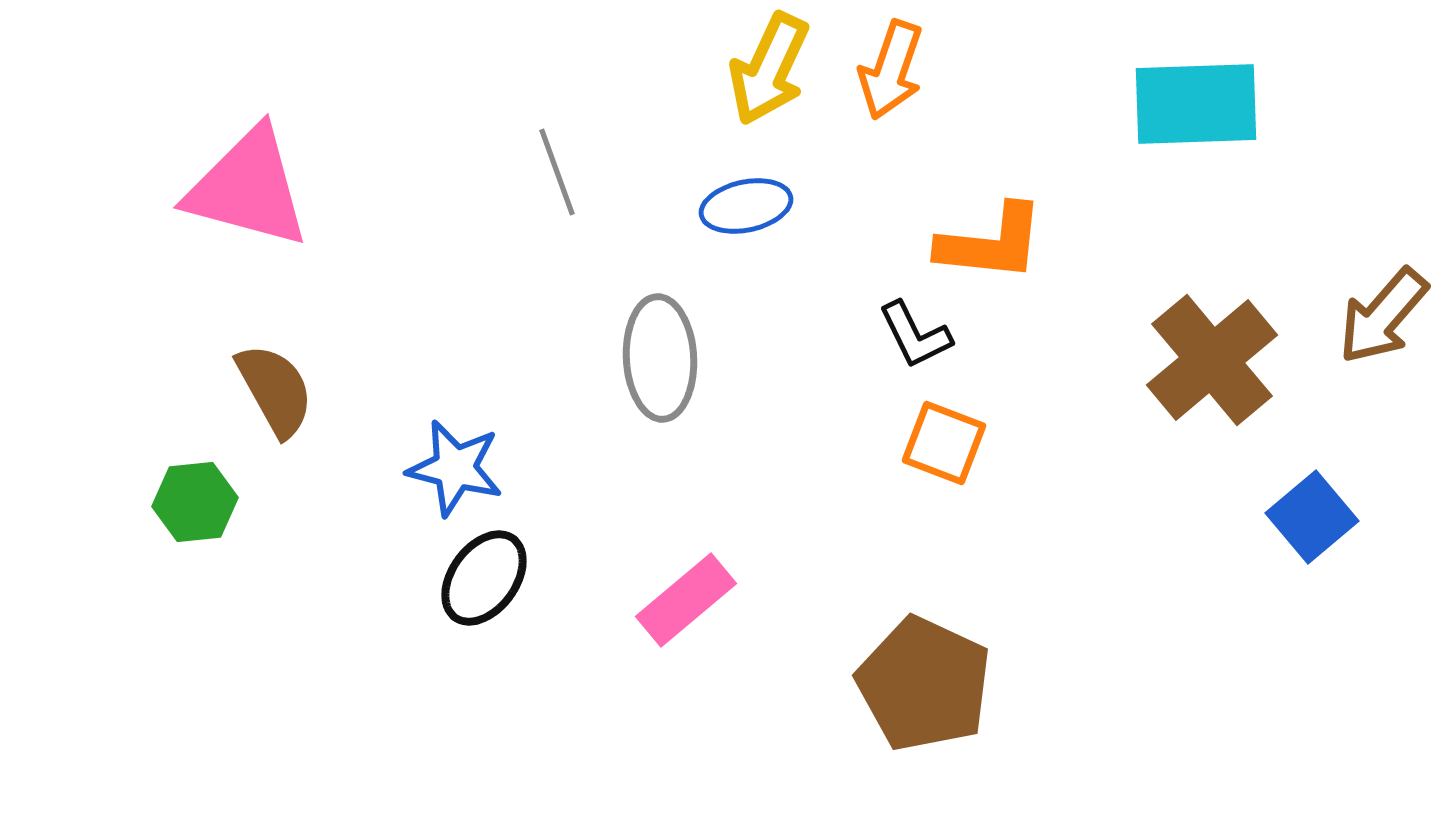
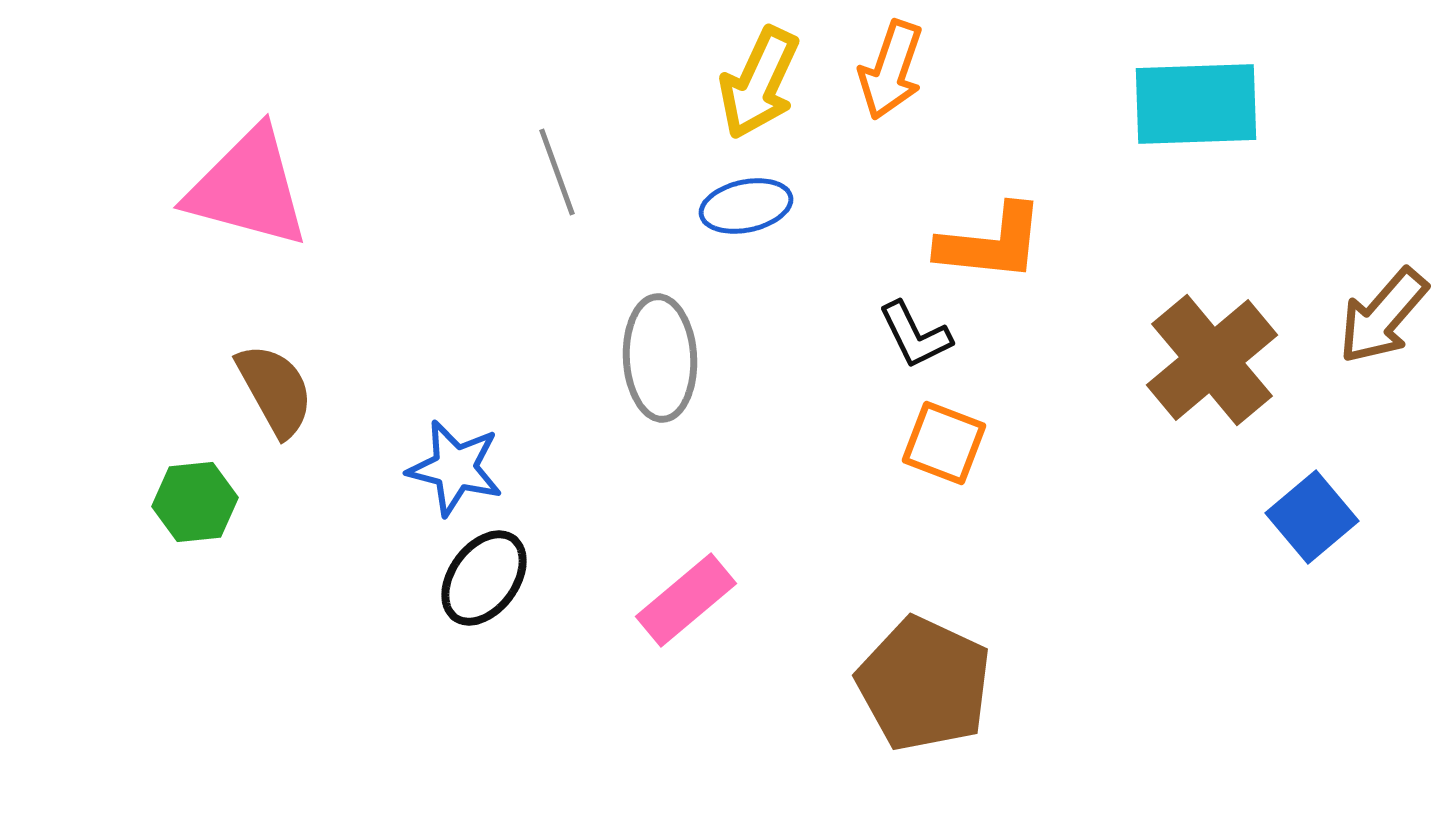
yellow arrow: moved 10 px left, 14 px down
